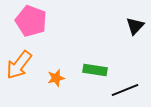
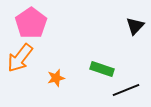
pink pentagon: moved 2 px down; rotated 16 degrees clockwise
orange arrow: moved 1 px right, 7 px up
green rectangle: moved 7 px right, 1 px up; rotated 10 degrees clockwise
black line: moved 1 px right
